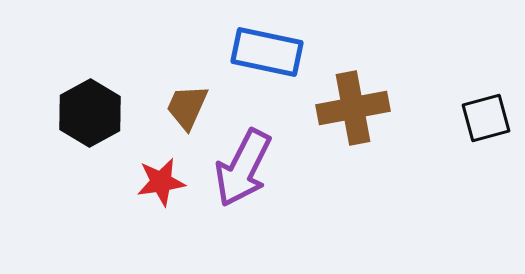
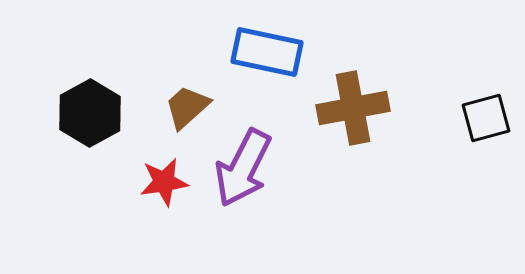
brown trapezoid: rotated 24 degrees clockwise
red star: moved 3 px right
